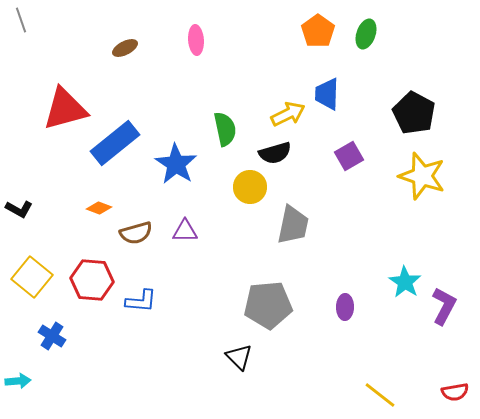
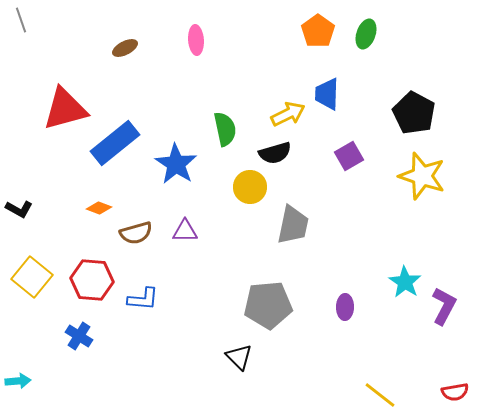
blue L-shape: moved 2 px right, 2 px up
blue cross: moved 27 px right
